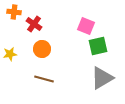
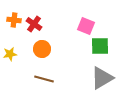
orange cross: moved 8 px down
green square: moved 2 px right; rotated 12 degrees clockwise
